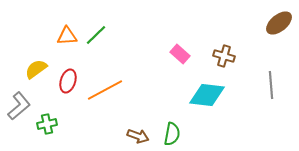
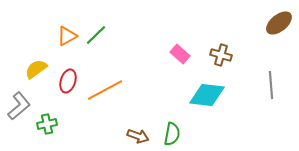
orange triangle: rotated 25 degrees counterclockwise
brown cross: moved 3 px left, 1 px up
